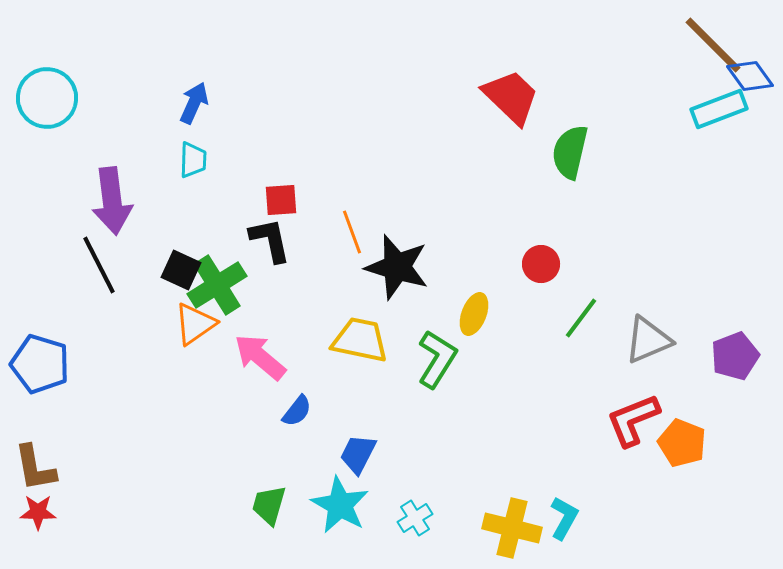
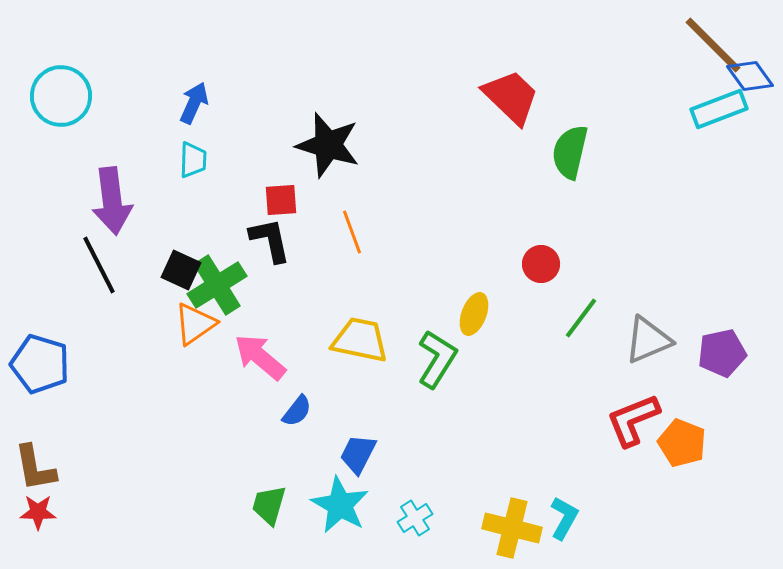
cyan circle: moved 14 px right, 2 px up
black star: moved 69 px left, 122 px up
purple pentagon: moved 13 px left, 3 px up; rotated 9 degrees clockwise
